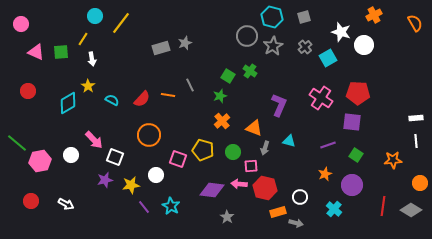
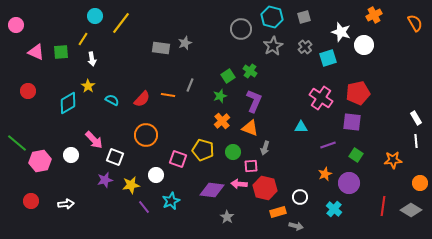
pink circle at (21, 24): moved 5 px left, 1 px down
gray circle at (247, 36): moved 6 px left, 7 px up
gray rectangle at (161, 48): rotated 24 degrees clockwise
cyan square at (328, 58): rotated 12 degrees clockwise
green square at (228, 76): rotated 24 degrees clockwise
gray line at (190, 85): rotated 48 degrees clockwise
red pentagon at (358, 93): rotated 15 degrees counterclockwise
purple L-shape at (279, 105): moved 25 px left, 4 px up
white rectangle at (416, 118): rotated 64 degrees clockwise
orange triangle at (254, 128): moved 4 px left
orange circle at (149, 135): moved 3 px left
cyan triangle at (289, 141): moved 12 px right, 14 px up; rotated 16 degrees counterclockwise
purple circle at (352, 185): moved 3 px left, 2 px up
white arrow at (66, 204): rotated 35 degrees counterclockwise
cyan star at (171, 206): moved 5 px up; rotated 18 degrees clockwise
gray arrow at (296, 223): moved 3 px down
